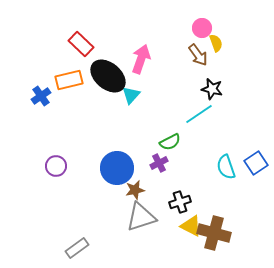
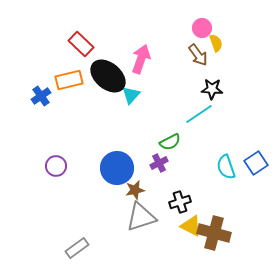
black star: rotated 10 degrees counterclockwise
